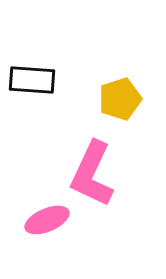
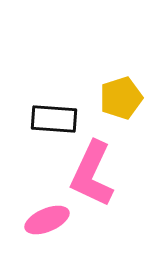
black rectangle: moved 22 px right, 39 px down
yellow pentagon: moved 1 px right, 1 px up
